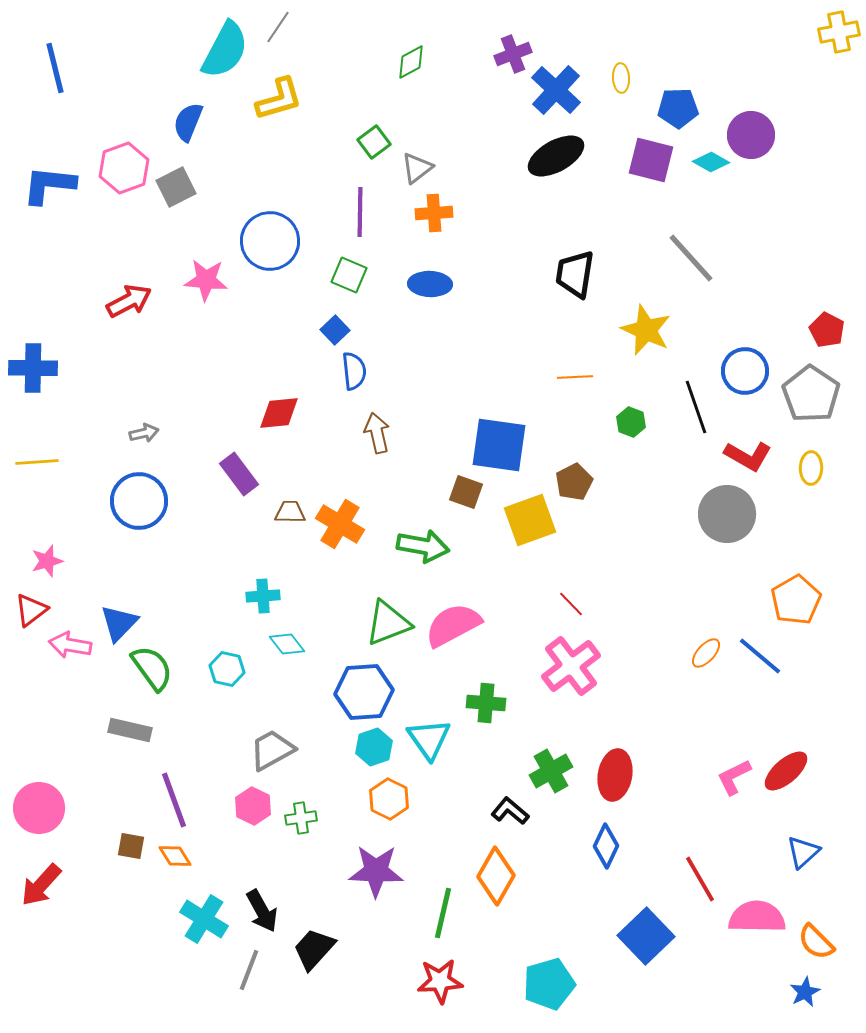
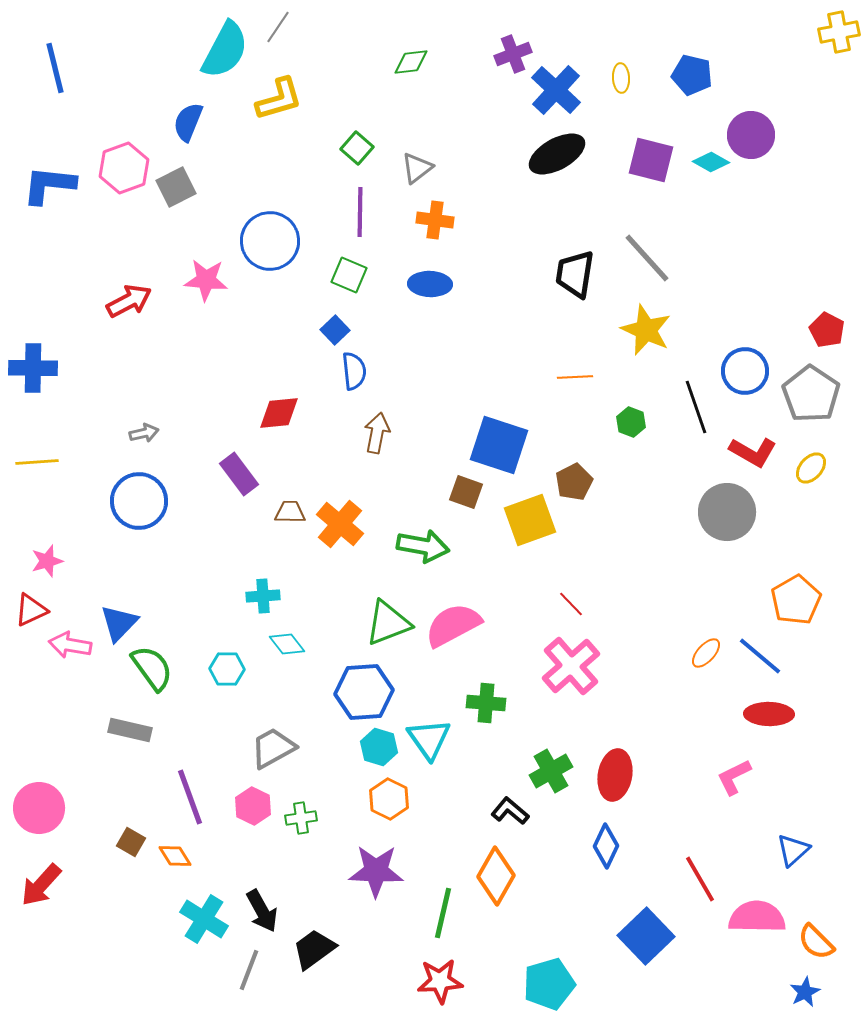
green diamond at (411, 62): rotated 21 degrees clockwise
blue pentagon at (678, 108): moved 14 px right, 33 px up; rotated 15 degrees clockwise
green square at (374, 142): moved 17 px left, 6 px down; rotated 12 degrees counterclockwise
black ellipse at (556, 156): moved 1 px right, 2 px up
orange cross at (434, 213): moved 1 px right, 7 px down; rotated 12 degrees clockwise
gray line at (691, 258): moved 44 px left
brown arrow at (377, 433): rotated 24 degrees clockwise
blue square at (499, 445): rotated 10 degrees clockwise
red L-shape at (748, 456): moved 5 px right, 4 px up
yellow ellipse at (811, 468): rotated 40 degrees clockwise
gray circle at (727, 514): moved 2 px up
orange cross at (340, 524): rotated 9 degrees clockwise
red triangle at (31, 610): rotated 12 degrees clockwise
pink cross at (571, 666): rotated 4 degrees counterclockwise
cyan hexagon at (227, 669): rotated 12 degrees counterclockwise
cyan hexagon at (374, 747): moved 5 px right; rotated 24 degrees counterclockwise
gray trapezoid at (272, 750): moved 1 px right, 2 px up
red ellipse at (786, 771): moved 17 px left, 57 px up; rotated 42 degrees clockwise
purple line at (174, 800): moved 16 px right, 3 px up
brown square at (131, 846): moved 4 px up; rotated 20 degrees clockwise
blue triangle at (803, 852): moved 10 px left, 2 px up
black trapezoid at (314, 949): rotated 12 degrees clockwise
